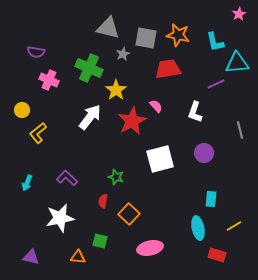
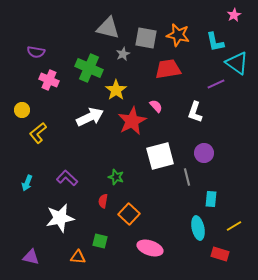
pink star: moved 5 px left, 1 px down
cyan triangle: rotated 40 degrees clockwise
white arrow: rotated 28 degrees clockwise
gray line: moved 53 px left, 47 px down
white square: moved 3 px up
pink ellipse: rotated 30 degrees clockwise
red rectangle: moved 3 px right, 1 px up
